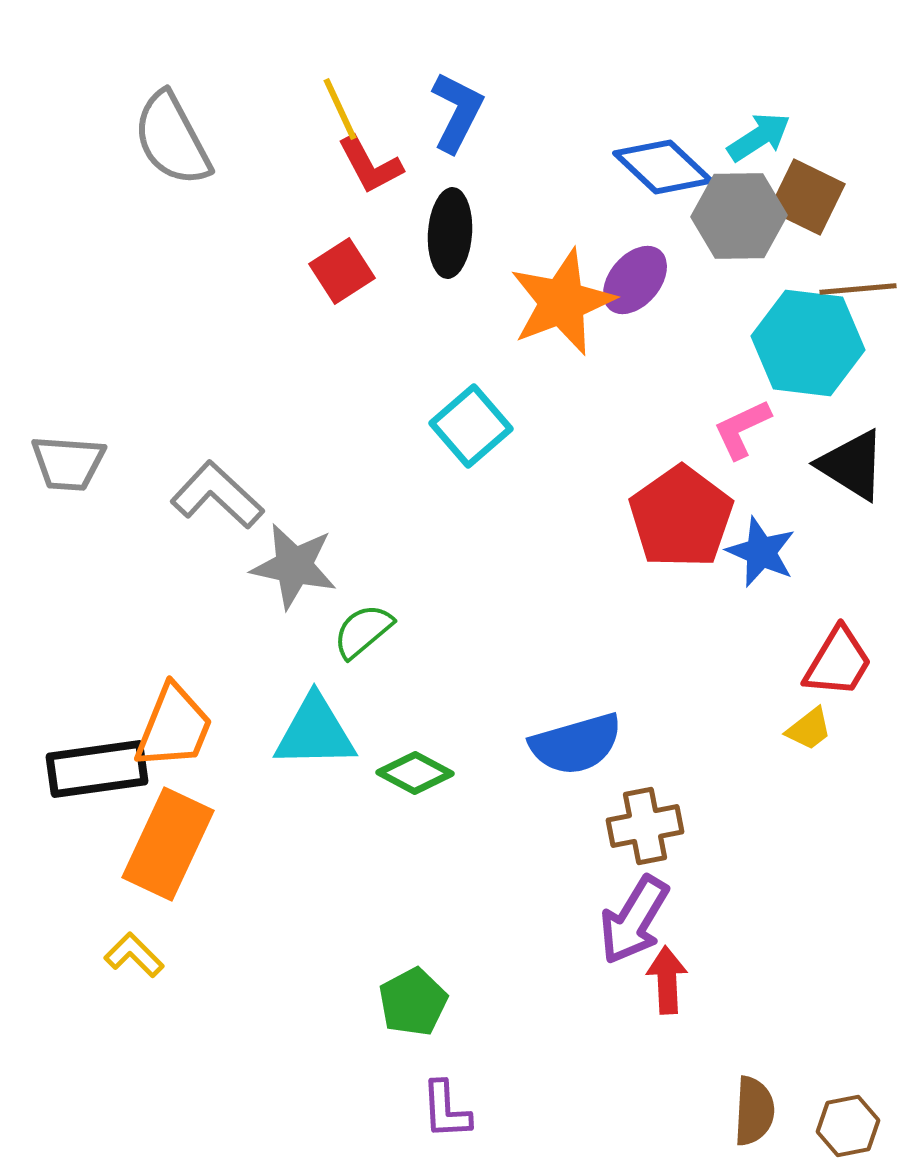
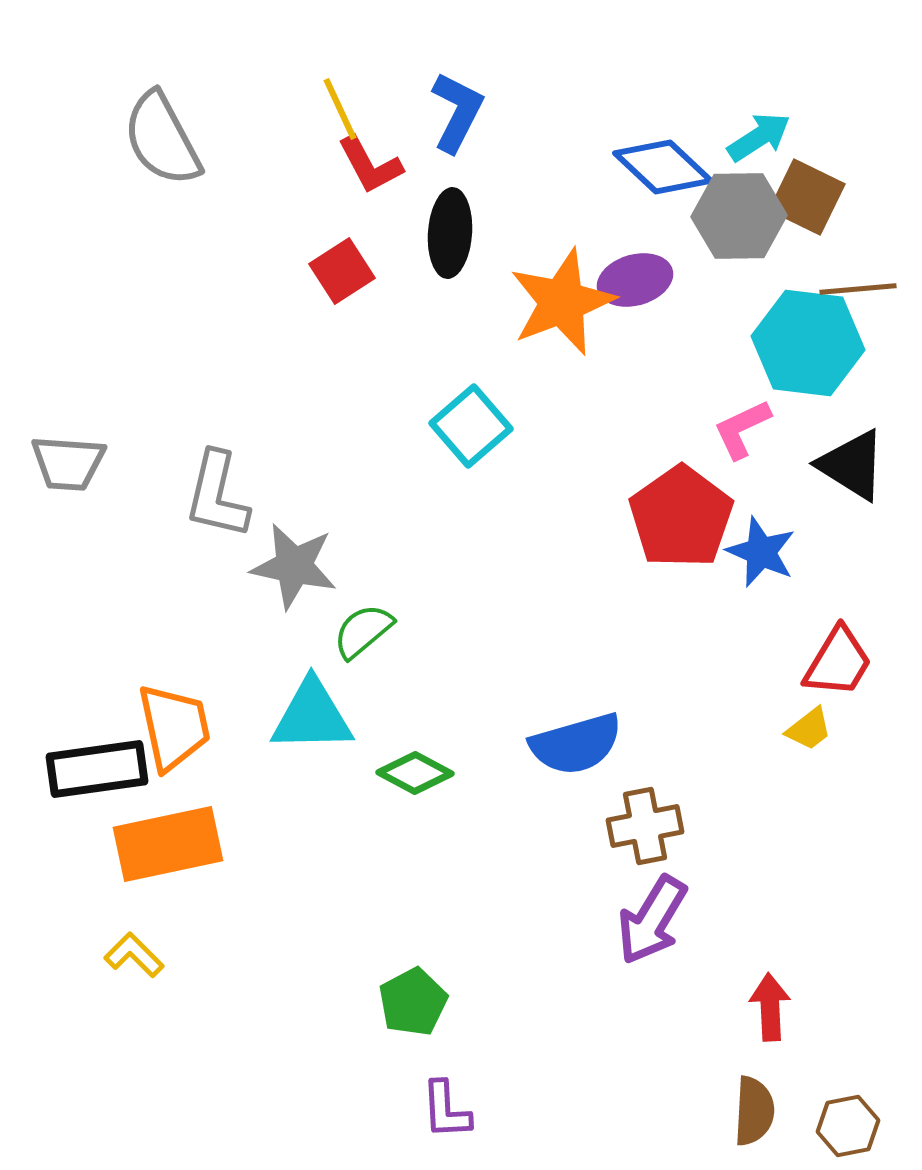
gray semicircle: moved 10 px left
purple ellipse: rotated 34 degrees clockwise
gray L-shape: rotated 120 degrees counterclockwise
orange trapezoid: rotated 34 degrees counterclockwise
cyan triangle: moved 3 px left, 16 px up
orange rectangle: rotated 53 degrees clockwise
purple arrow: moved 18 px right
red arrow: moved 103 px right, 27 px down
